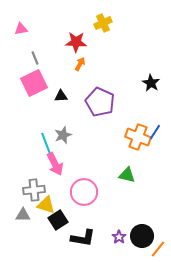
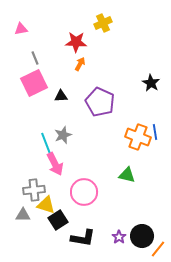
blue line: rotated 42 degrees counterclockwise
